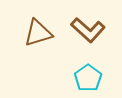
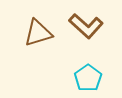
brown L-shape: moved 2 px left, 4 px up
